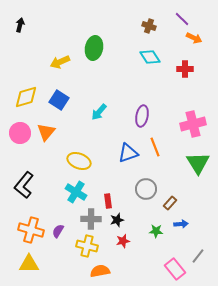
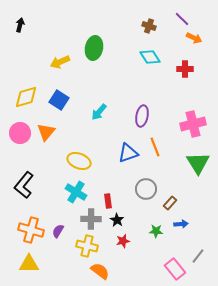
black star: rotated 24 degrees counterclockwise
orange semicircle: rotated 48 degrees clockwise
